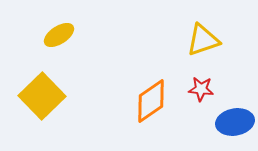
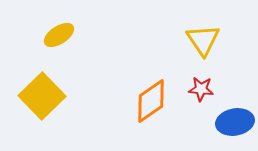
yellow triangle: rotated 45 degrees counterclockwise
